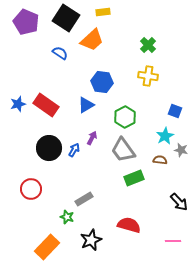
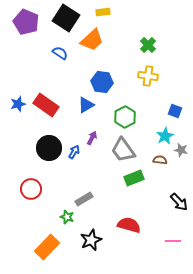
blue arrow: moved 2 px down
